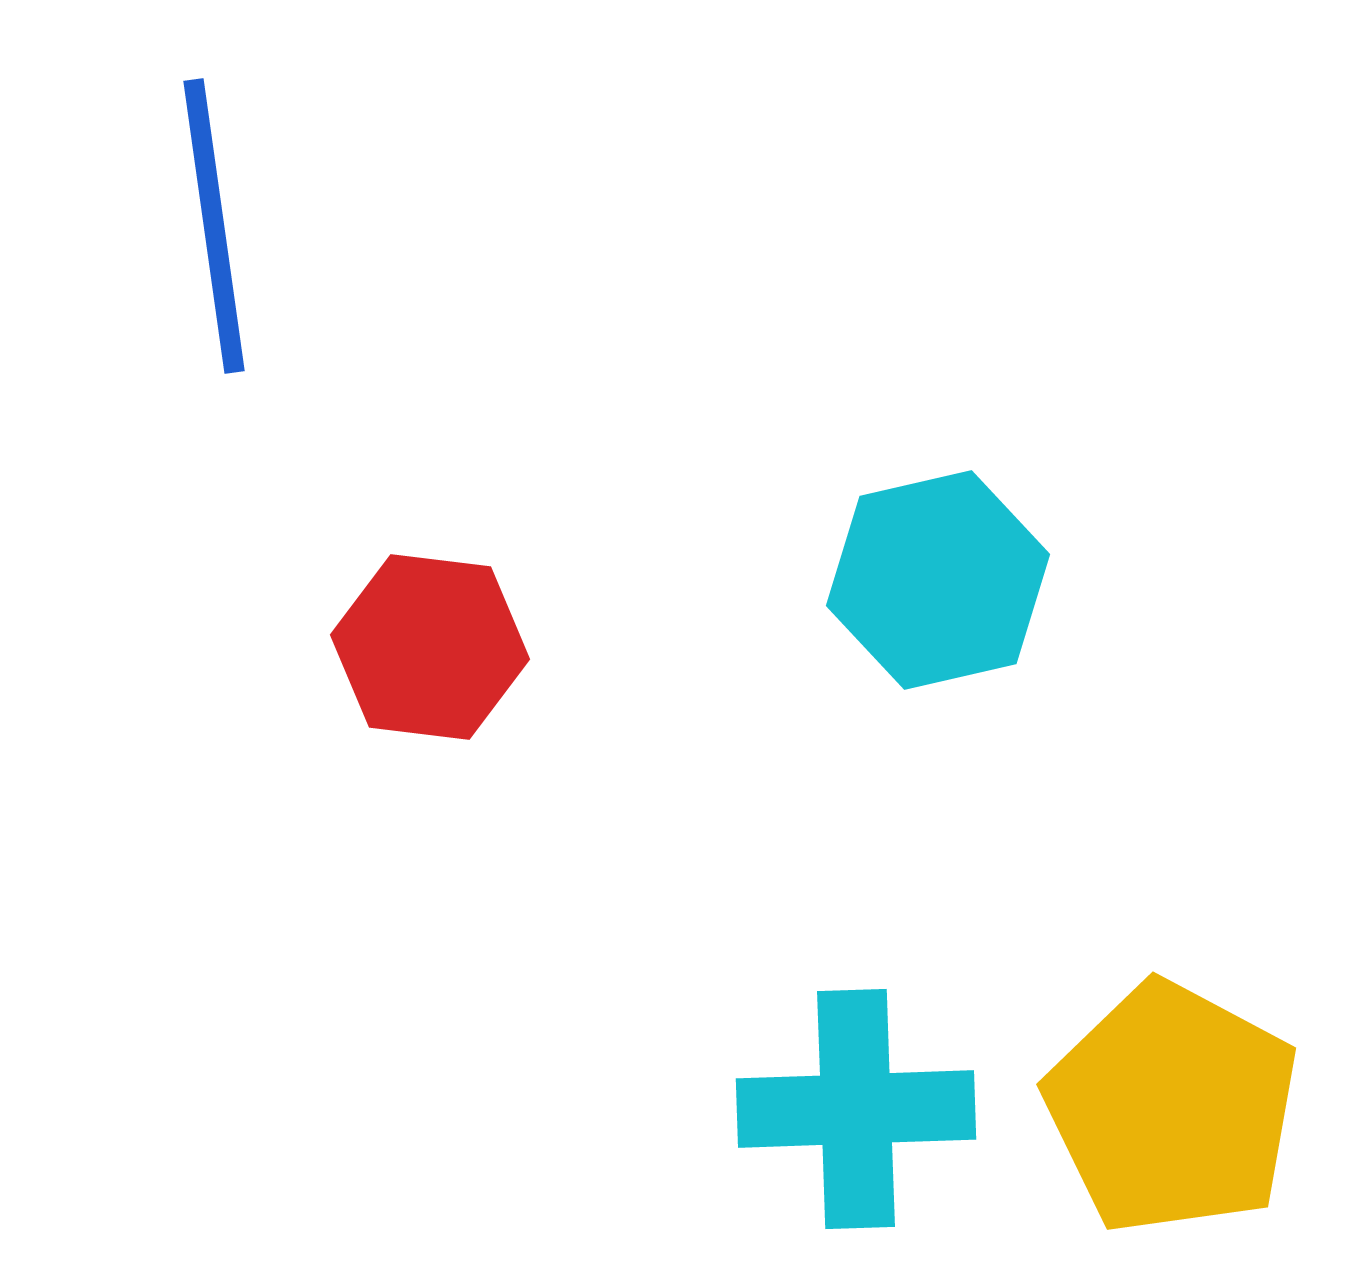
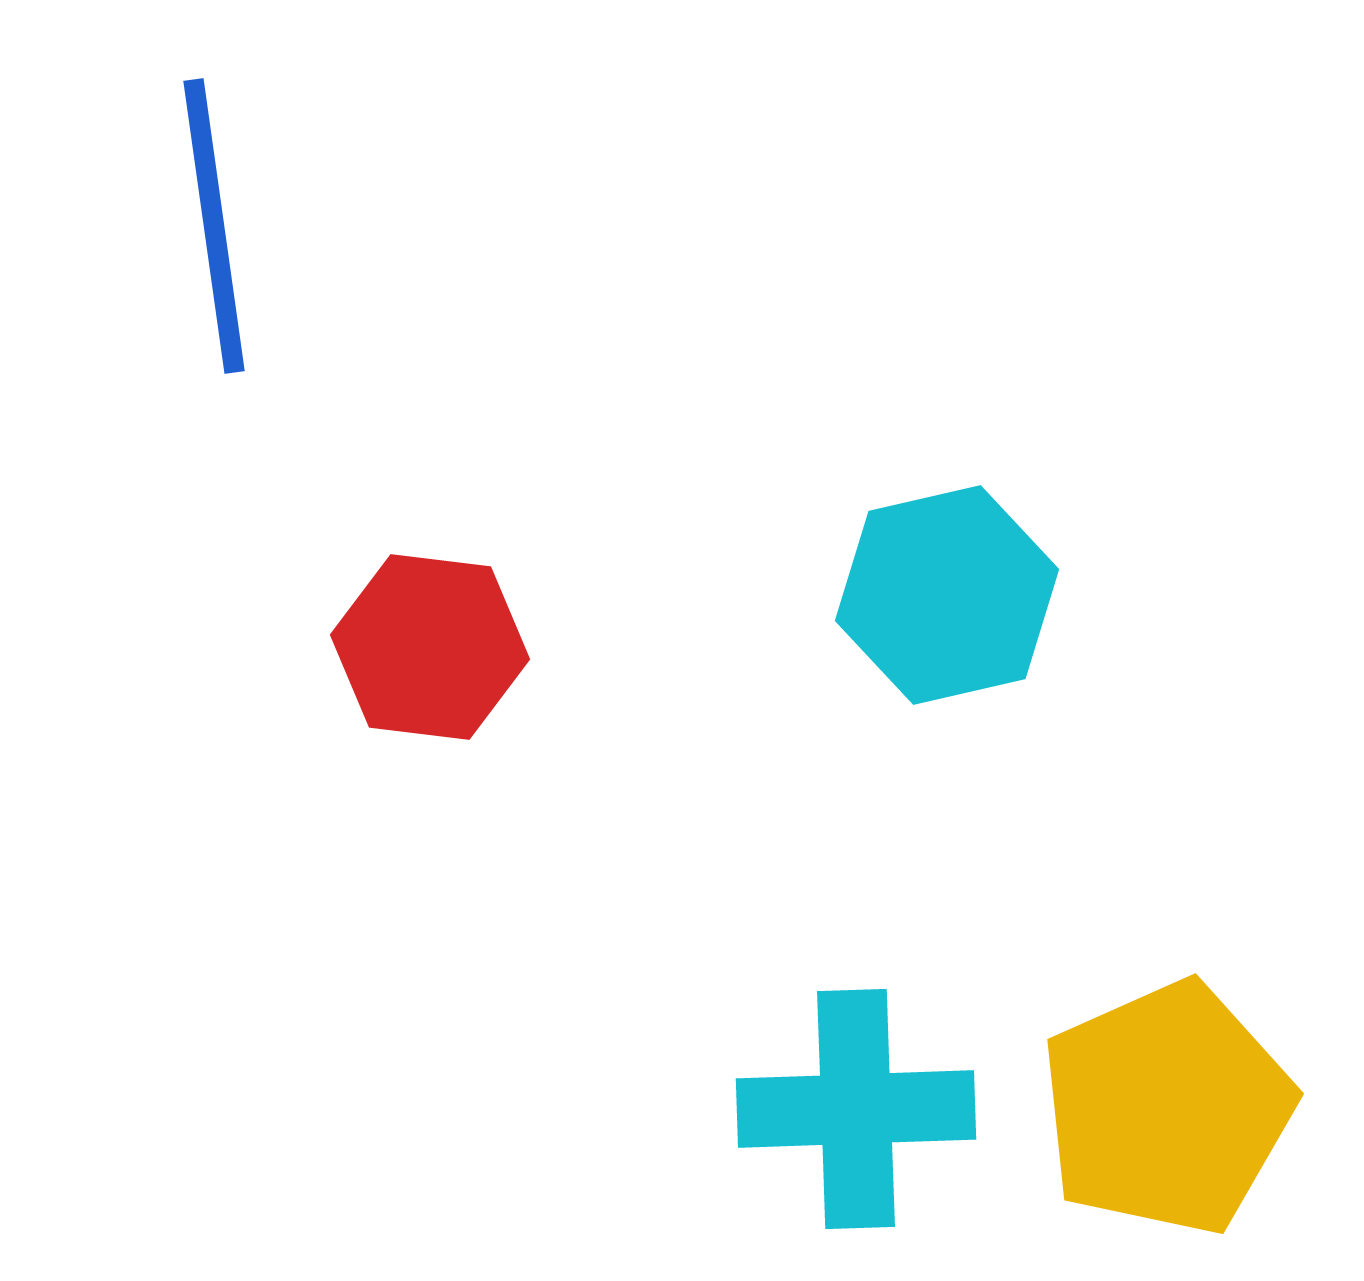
cyan hexagon: moved 9 px right, 15 px down
yellow pentagon: moved 5 px left; rotated 20 degrees clockwise
